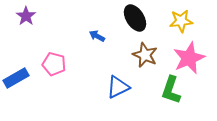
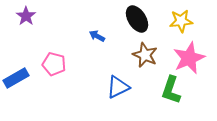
black ellipse: moved 2 px right, 1 px down
